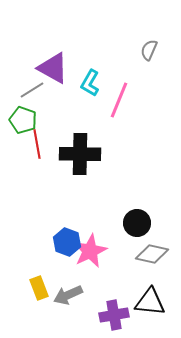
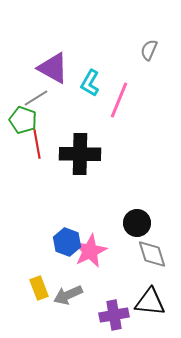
gray line: moved 4 px right, 8 px down
gray diamond: rotated 60 degrees clockwise
